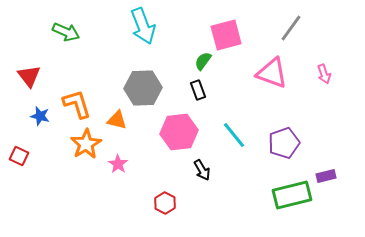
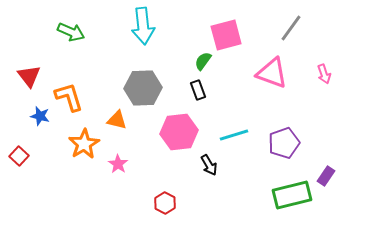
cyan arrow: rotated 15 degrees clockwise
green arrow: moved 5 px right
orange L-shape: moved 8 px left, 7 px up
cyan line: rotated 68 degrees counterclockwise
orange star: moved 2 px left
red square: rotated 18 degrees clockwise
black arrow: moved 7 px right, 5 px up
purple rectangle: rotated 42 degrees counterclockwise
